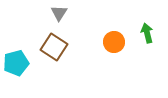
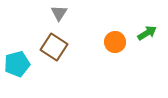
green arrow: rotated 72 degrees clockwise
orange circle: moved 1 px right
cyan pentagon: moved 1 px right, 1 px down
